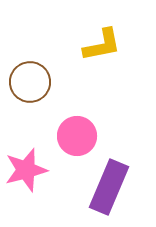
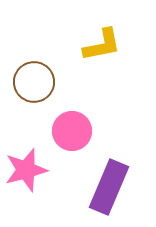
brown circle: moved 4 px right
pink circle: moved 5 px left, 5 px up
